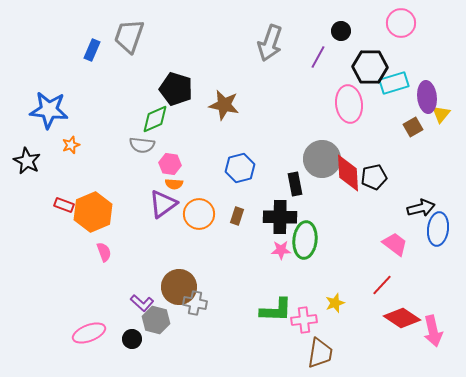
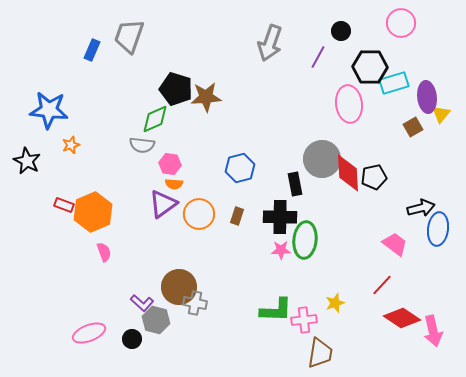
brown star at (224, 105): moved 18 px left, 8 px up; rotated 16 degrees counterclockwise
